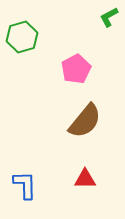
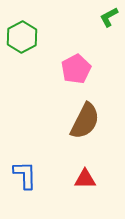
green hexagon: rotated 12 degrees counterclockwise
brown semicircle: rotated 12 degrees counterclockwise
blue L-shape: moved 10 px up
